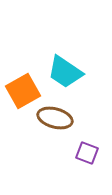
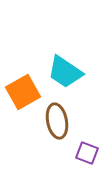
orange square: moved 1 px down
brown ellipse: moved 2 px right, 3 px down; rotated 64 degrees clockwise
